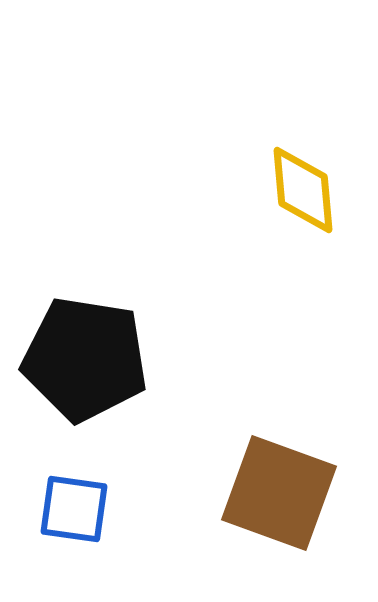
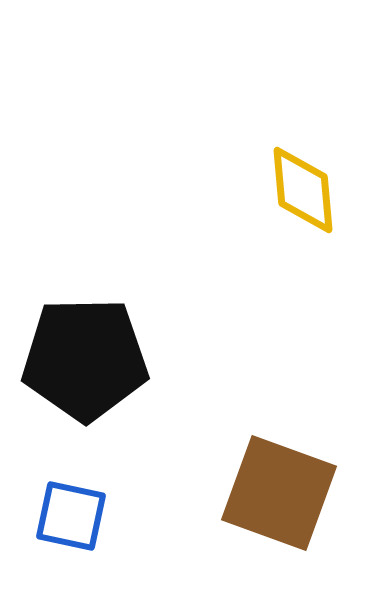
black pentagon: rotated 10 degrees counterclockwise
blue square: moved 3 px left, 7 px down; rotated 4 degrees clockwise
